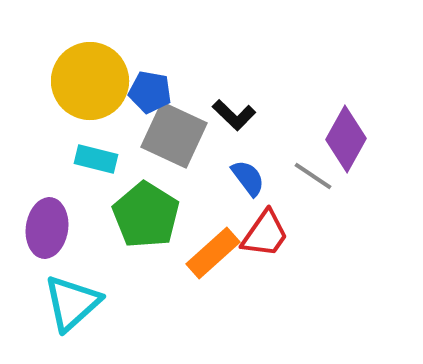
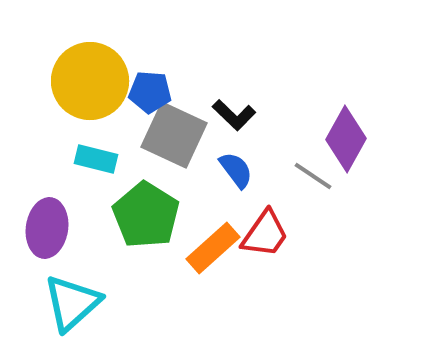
blue pentagon: rotated 6 degrees counterclockwise
blue semicircle: moved 12 px left, 8 px up
orange rectangle: moved 5 px up
